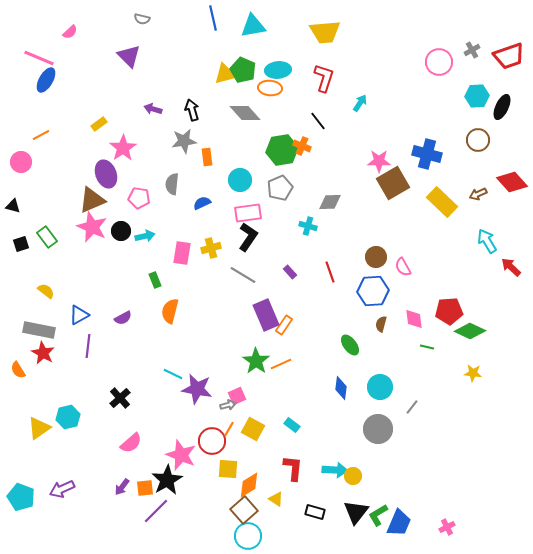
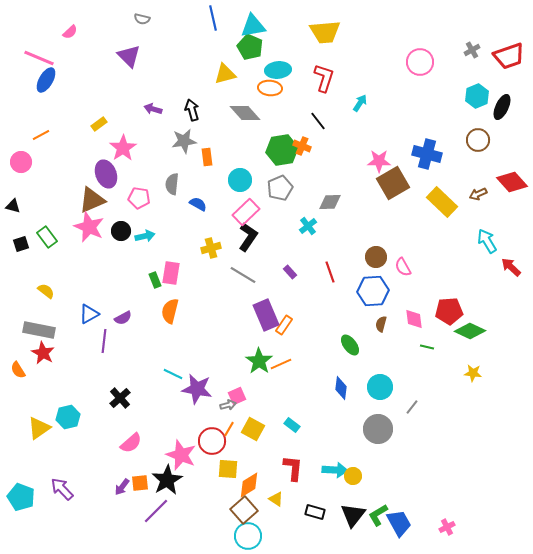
pink circle at (439, 62): moved 19 px left
green pentagon at (243, 70): moved 7 px right, 23 px up
cyan hexagon at (477, 96): rotated 20 degrees counterclockwise
blue semicircle at (202, 203): moved 4 px left, 1 px down; rotated 54 degrees clockwise
pink rectangle at (248, 213): moved 2 px left, 1 px up; rotated 36 degrees counterclockwise
cyan cross at (308, 226): rotated 36 degrees clockwise
pink star at (92, 227): moved 3 px left
pink rectangle at (182, 253): moved 11 px left, 20 px down
blue triangle at (79, 315): moved 10 px right, 1 px up
purple line at (88, 346): moved 16 px right, 5 px up
green star at (256, 361): moved 3 px right
orange square at (145, 488): moved 5 px left, 5 px up
purple arrow at (62, 489): rotated 70 degrees clockwise
black triangle at (356, 512): moved 3 px left, 3 px down
blue trapezoid at (399, 523): rotated 52 degrees counterclockwise
